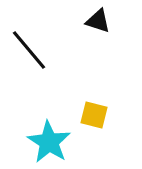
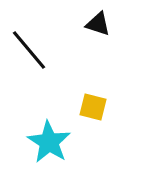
black triangle: moved 3 px down
yellow square: moved 1 px left, 8 px up
